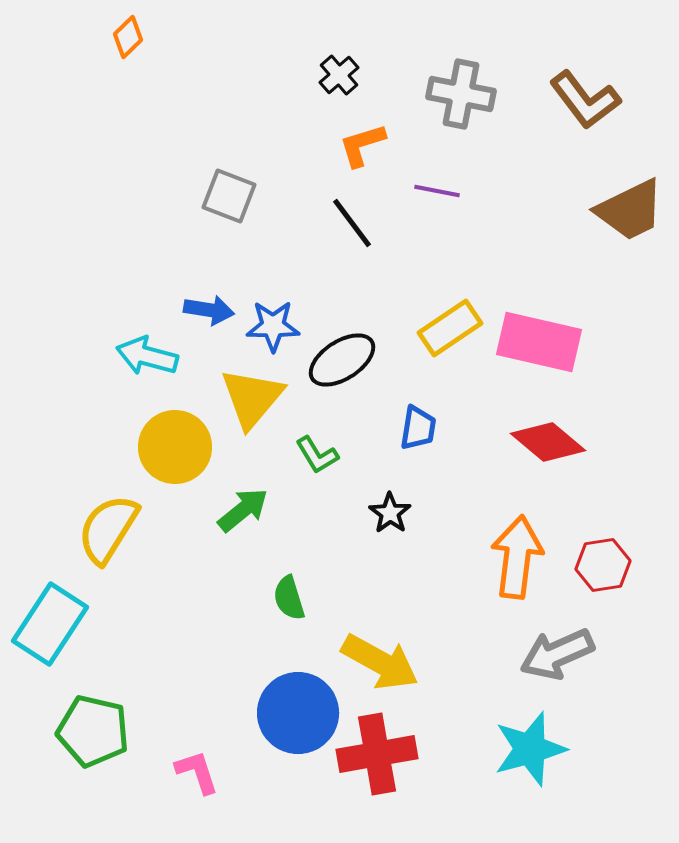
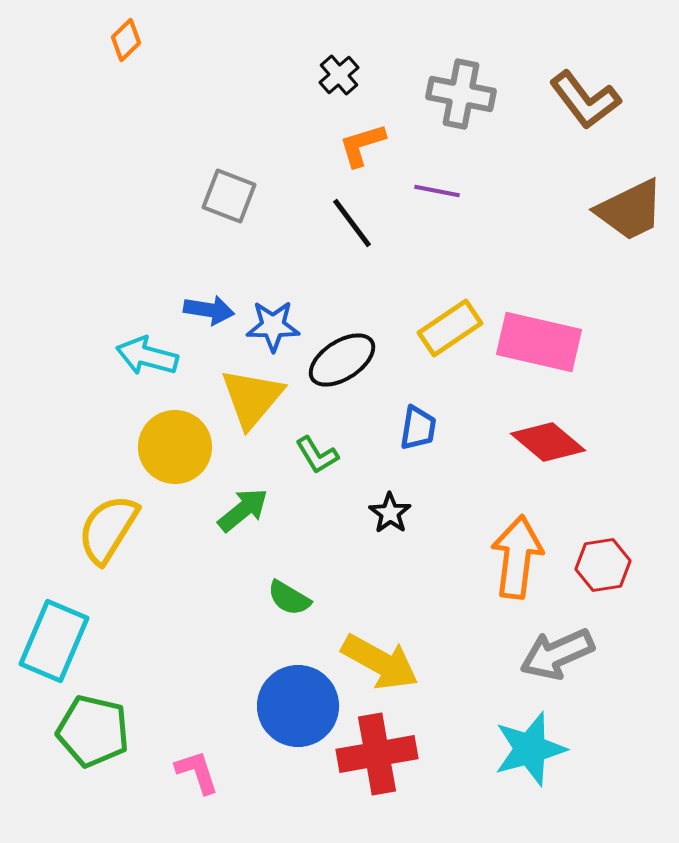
orange diamond: moved 2 px left, 3 px down
green semicircle: rotated 42 degrees counterclockwise
cyan rectangle: moved 4 px right, 17 px down; rotated 10 degrees counterclockwise
blue circle: moved 7 px up
